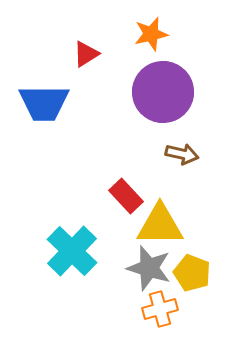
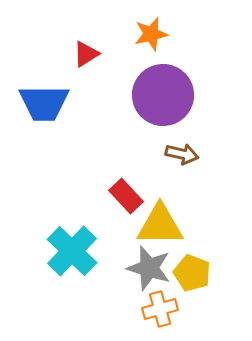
purple circle: moved 3 px down
